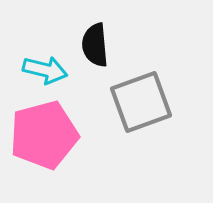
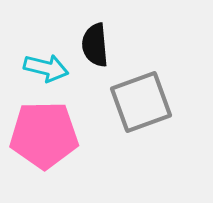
cyan arrow: moved 1 px right, 2 px up
pink pentagon: rotated 14 degrees clockwise
